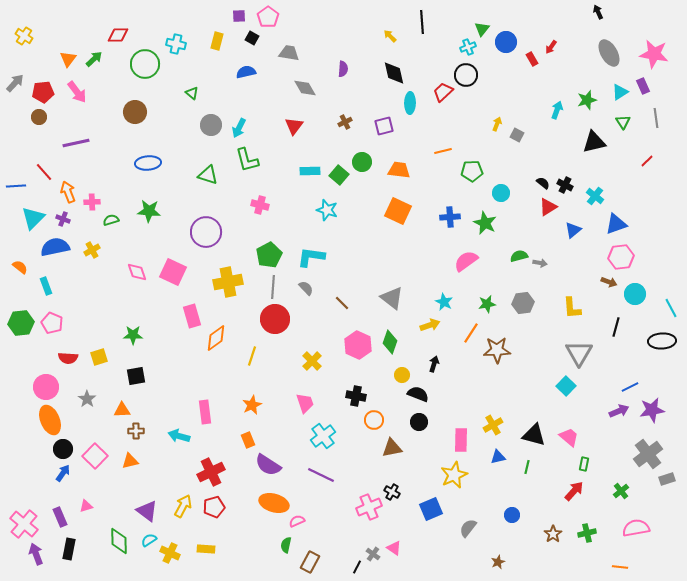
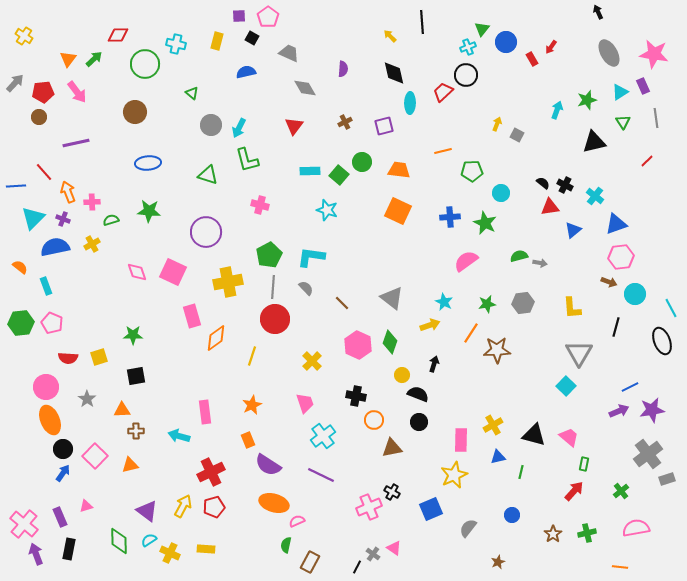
gray trapezoid at (289, 53): rotated 15 degrees clockwise
red triangle at (548, 207): moved 2 px right; rotated 24 degrees clockwise
yellow cross at (92, 250): moved 6 px up
black ellipse at (662, 341): rotated 72 degrees clockwise
orange triangle at (130, 461): moved 4 px down
green line at (527, 467): moved 6 px left, 5 px down
